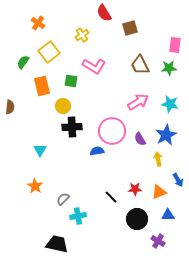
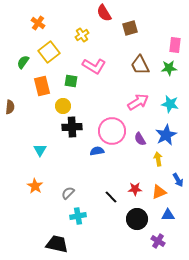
gray semicircle: moved 5 px right, 6 px up
